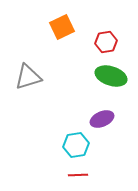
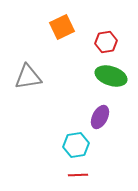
gray triangle: rotated 8 degrees clockwise
purple ellipse: moved 2 px left, 2 px up; rotated 40 degrees counterclockwise
